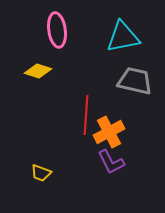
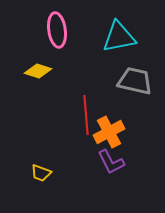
cyan triangle: moved 4 px left
red line: rotated 9 degrees counterclockwise
